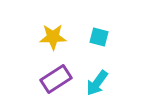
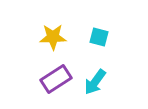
cyan arrow: moved 2 px left, 1 px up
